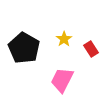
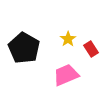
yellow star: moved 4 px right
pink trapezoid: moved 4 px right, 5 px up; rotated 40 degrees clockwise
